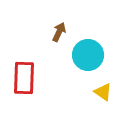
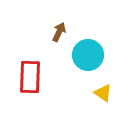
red rectangle: moved 6 px right, 1 px up
yellow triangle: moved 1 px down
